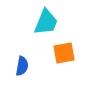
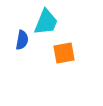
blue semicircle: moved 26 px up
